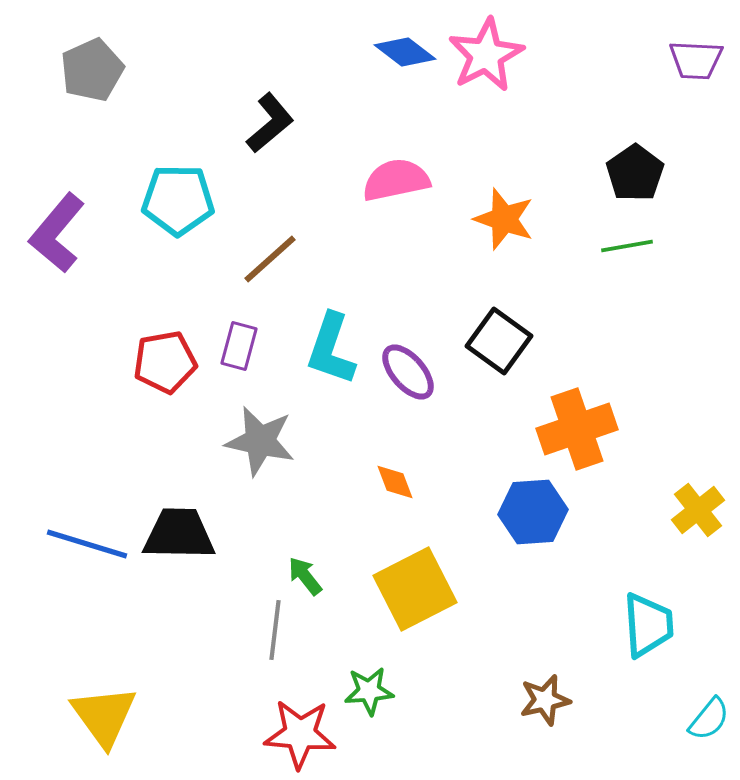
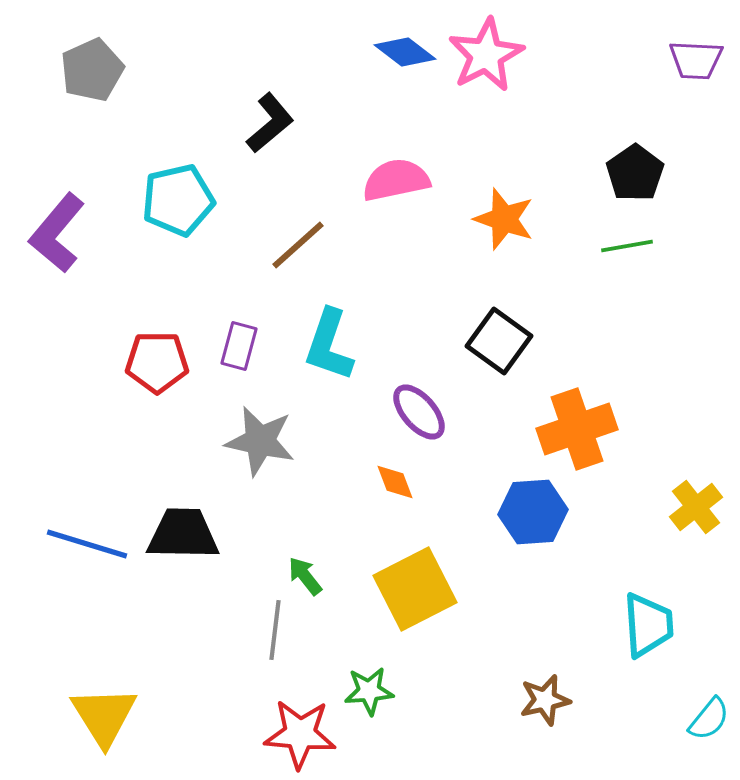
cyan pentagon: rotated 14 degrees counterclockwise
brown line: moved 28 px right, 14 px up
cyan L-shape: moved 2 px left, 4 px up
red pentagon: moved 8 px left; rotated 10 degrees clockwise
purple ellipse: moved 11 px right, 40 px down
yellow cross: moved 2 px left, 3 px up
black trapezoid: moved 4 px right
yellow triangle: rotated 4 degrees clockwise
